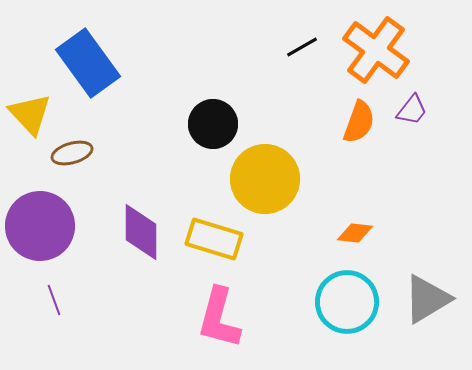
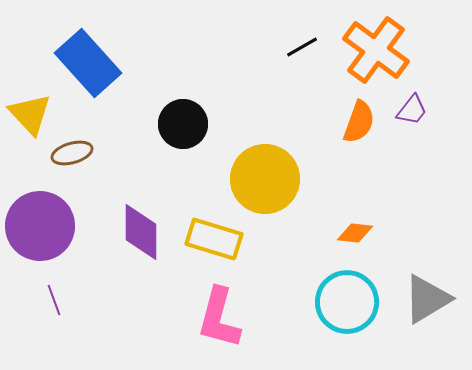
blue rectangle: rotated 6 degrees counterclockwise
black circle: moved 30 px left
